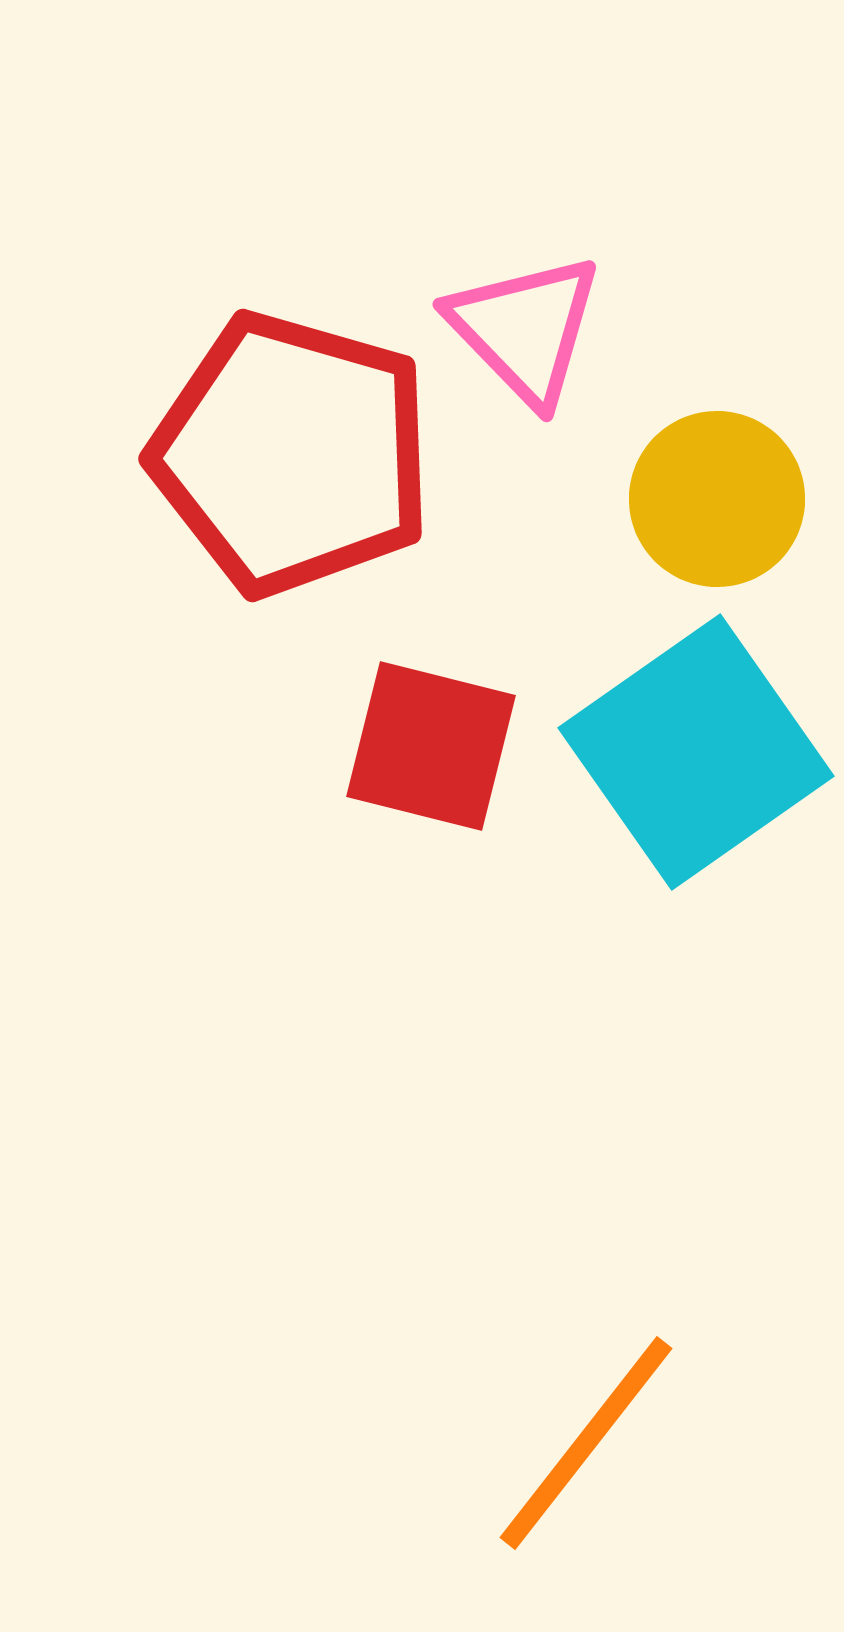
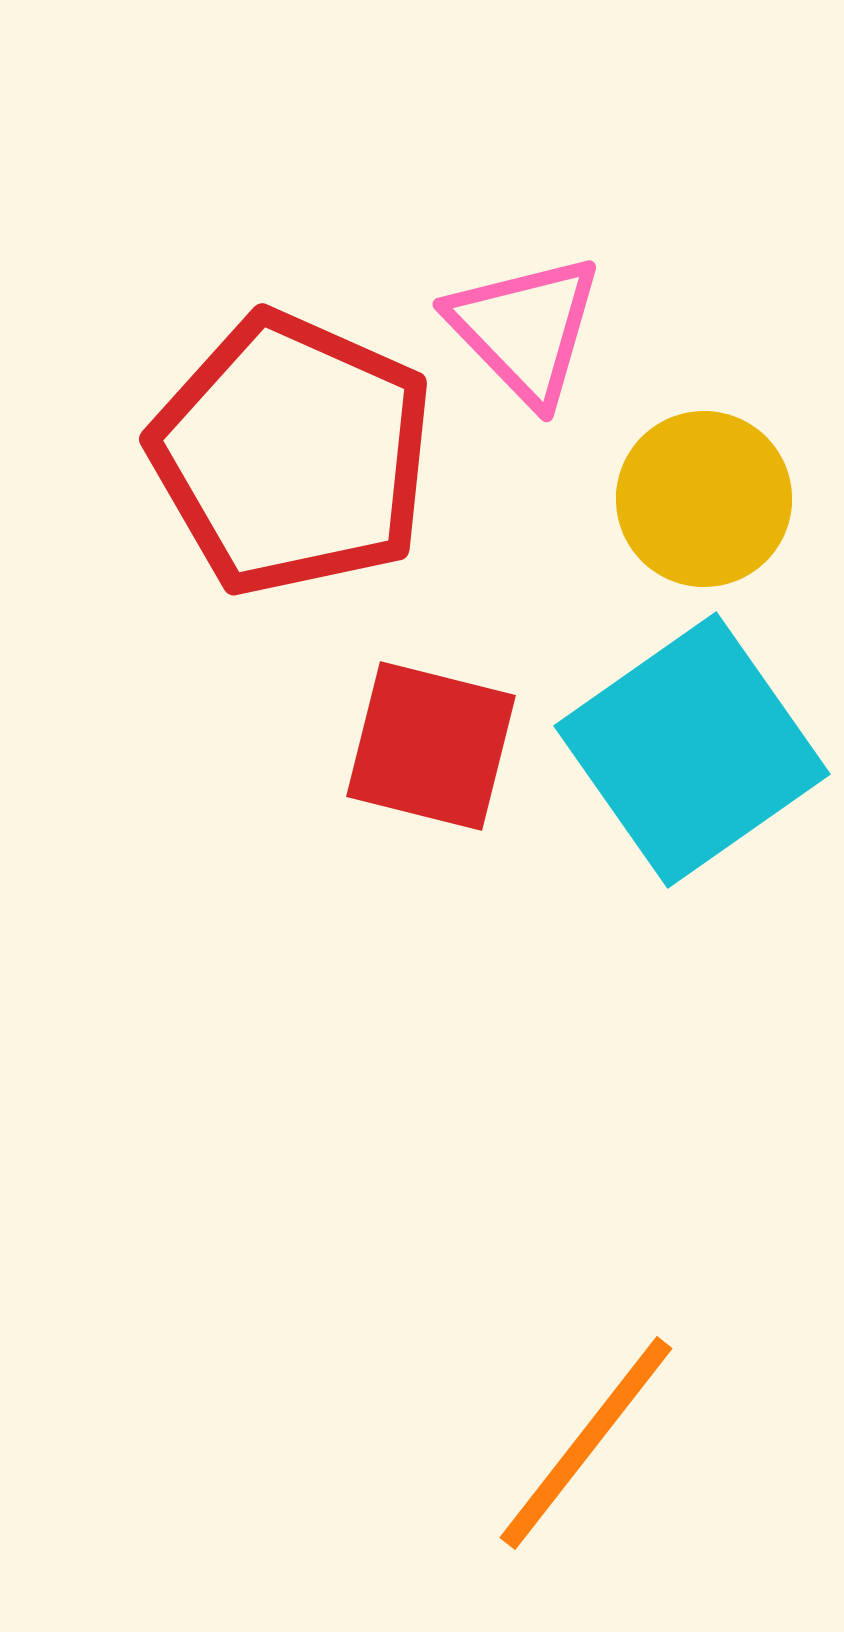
red pentagon: rotated 8 degrees clockwise
yellow circle: moved 13 px left
cyan square: moved 4 px left, 2 px up
